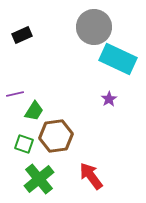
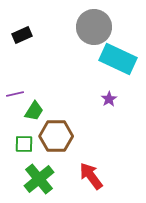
brown hexagon: rotated 8 degrees clockwise
green square: rotated 18 degrees counterclockwise
